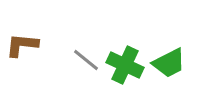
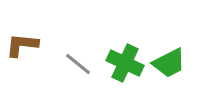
gray line: moved 8 px left, 4 px down
green cross: moved 2 px up
